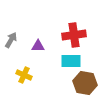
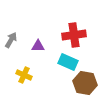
cyan rectangle: moved 3 px left, 1 px down; rotated 24 degrees clockwise
